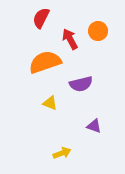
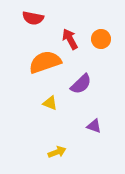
red semicircle: moved 8 px left; rotated 105 degrees counterclockwise
orange circle: moved 3 px right, 8 px down
purple semicircle: rotated 30 degrees counterclockwise
yellow arrow: moved 5 px left, 1 px up
